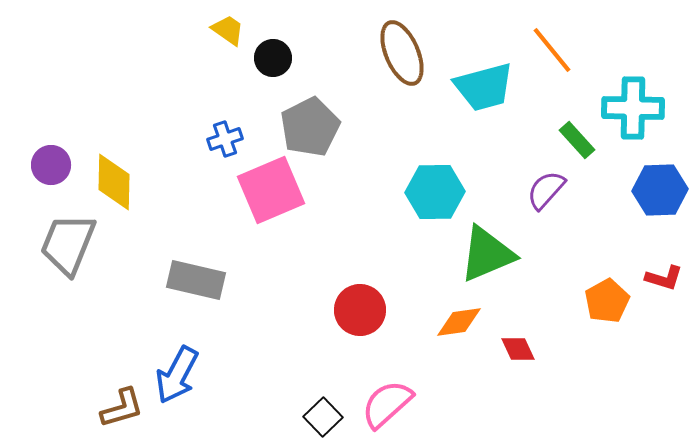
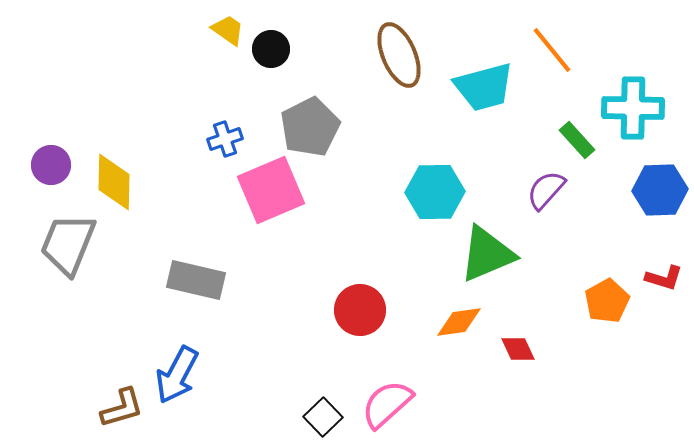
brown ellipse: moved 3 px left, 2 px down
black circle: moved 2 px left, 9 px up
